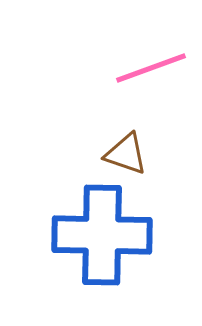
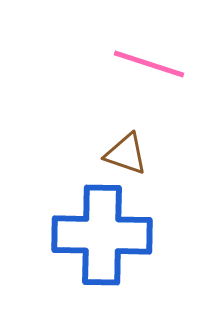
pink line: moved 2 px left, 4 px up; rotated 38 degrees clockwise
